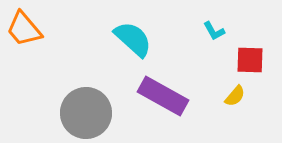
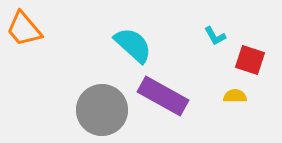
cyan L-shape: moved 1 px right, 5 px down
cyan semicircle: moved 6 px down
red square: rotated 16 degrees clockwise
yellow semicircle: rotated 130 degrees counterclockwise
gray circle: moved 16 px right, 3 px up
